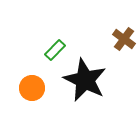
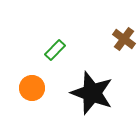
black star: moved 7 px right, 13 px down; rotated 6 degrees counterclockwise
